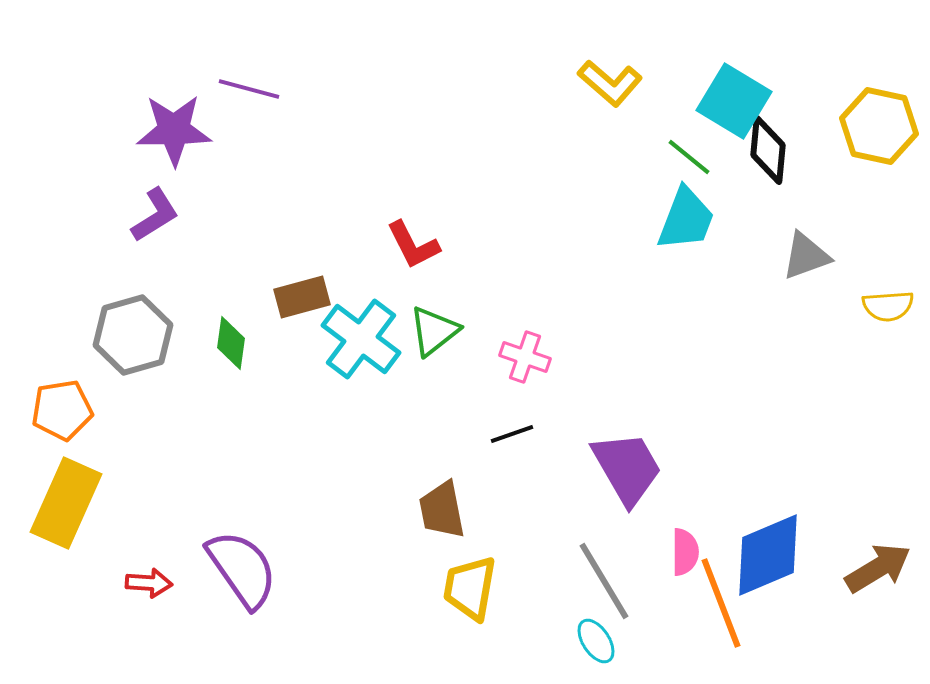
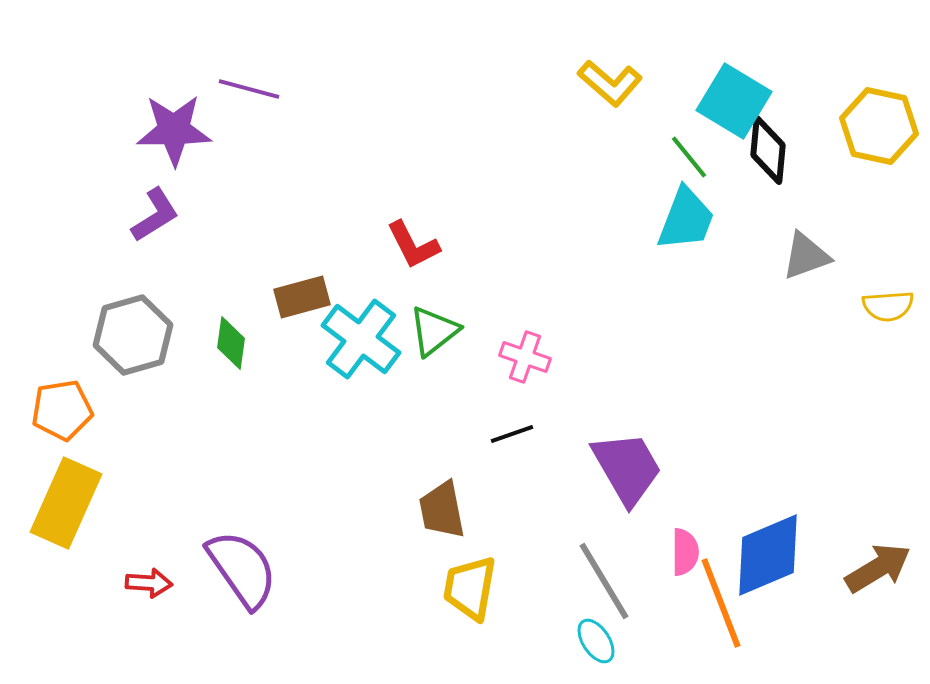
green line: rotated 12 degrees clockwise
